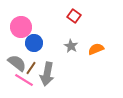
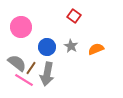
blue circle: moved 13 px right, 4 px down
